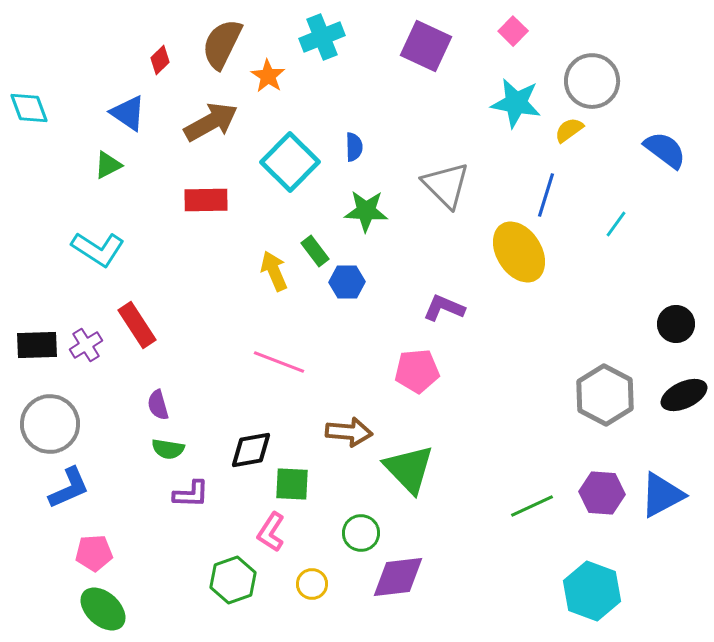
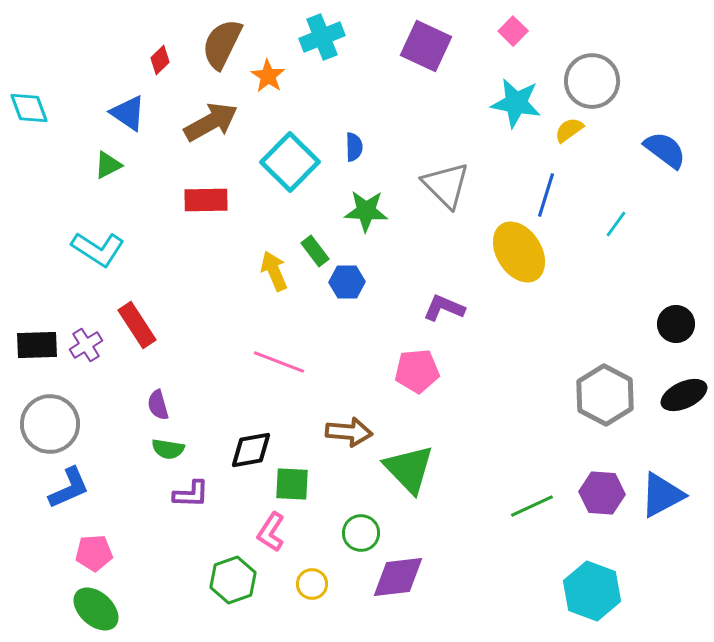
green ellipse at (103, 609): moved 7 px left
